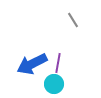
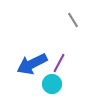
purple line: moved 1 px right; rotated 18 degrees clockwise
cyan circle: moved 2 px left
